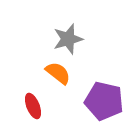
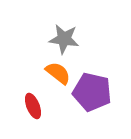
gray star: moved 4 px left; rotated 24 degrees clockwise
purple pentagon: moved 12 px left, 9 px up
